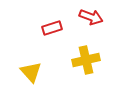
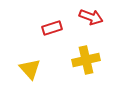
yellow triangle: moved 1 px left, 3 px up
